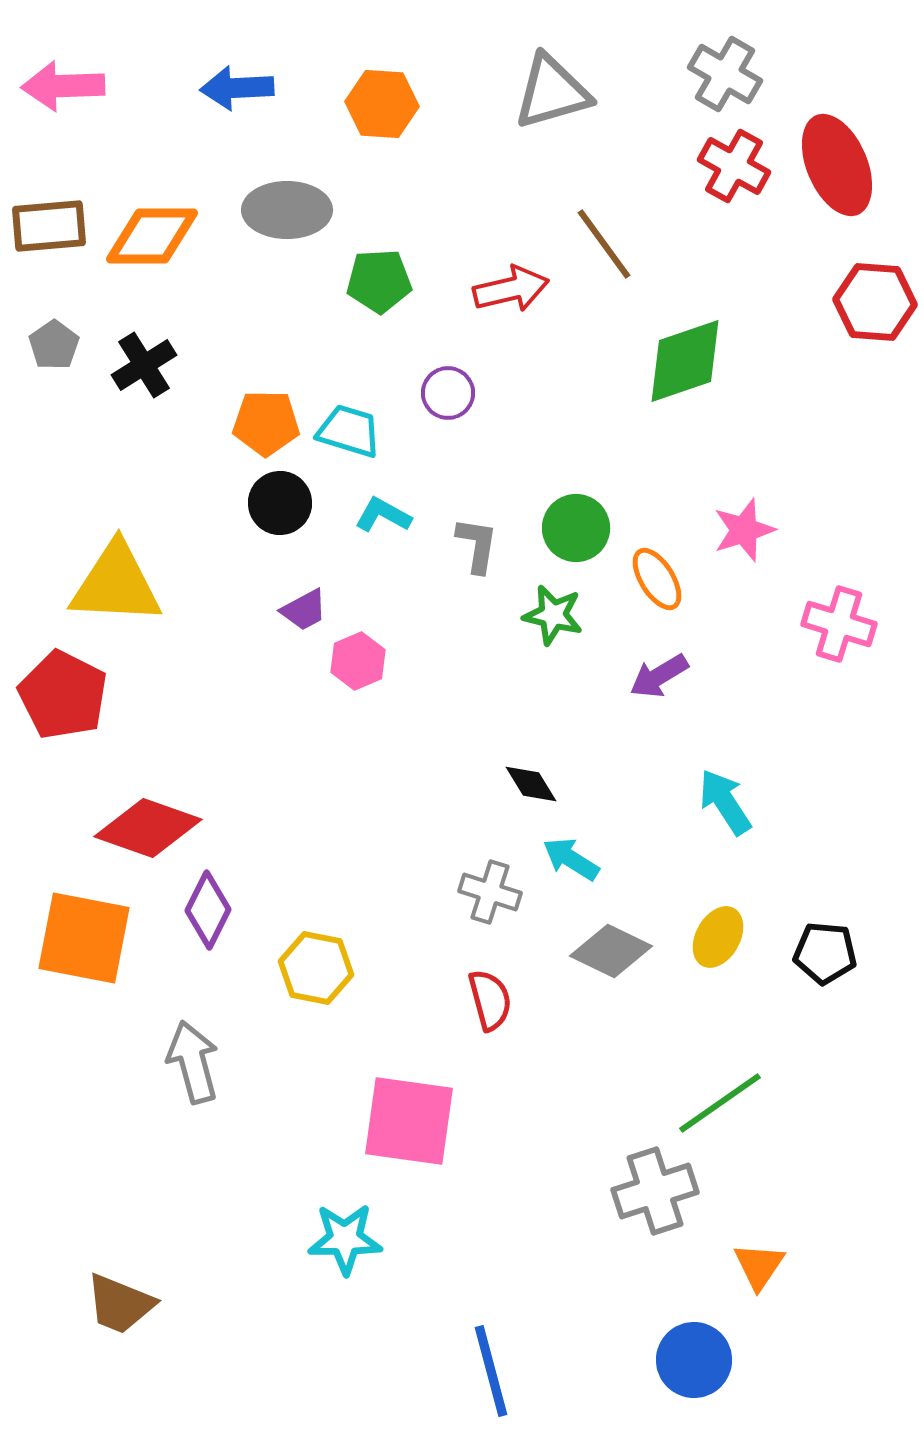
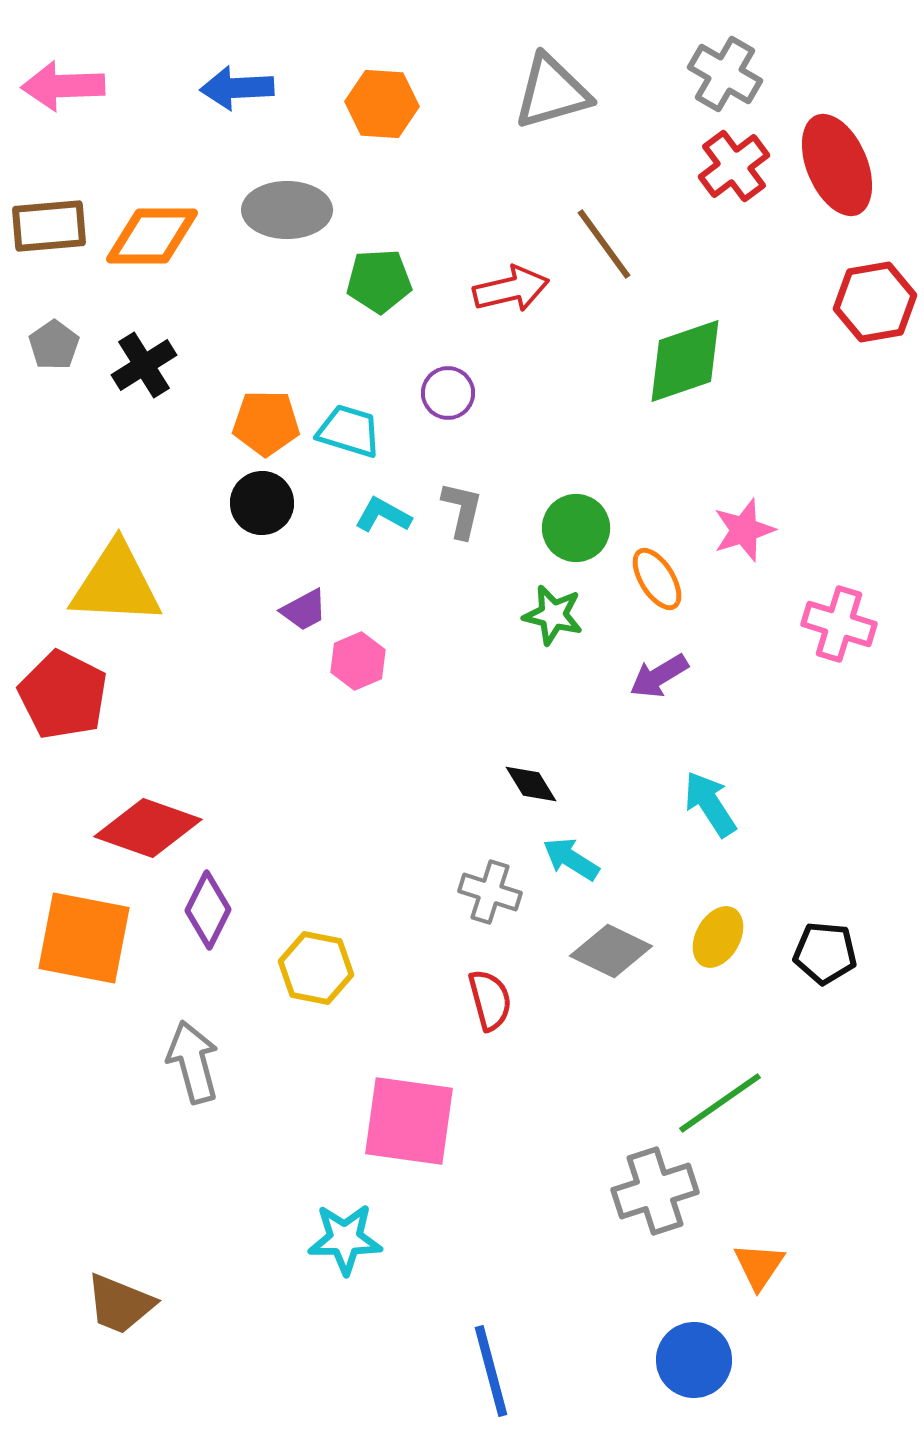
red cross at (734, 166): rotated 24 degrees clockwise
red hexagon at (875, 302): rotated 14 degrees counterclockwise
black circle at (280, 503): moved 18 px left
gray L-shape at (477, 545): moved 15 px left, 35 px up; rotated 4 degrees clockwise
cyan arrow at (725, 802): moved 15 px left, 2 px down
